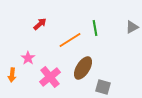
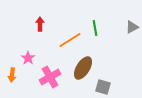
red arrow: rotated 48 degrees counterclockwise
pink cross: rotated 10 degrees clockwise
